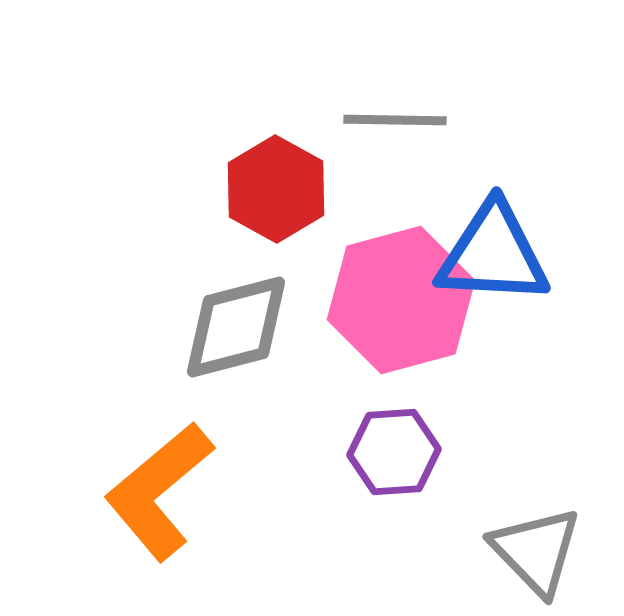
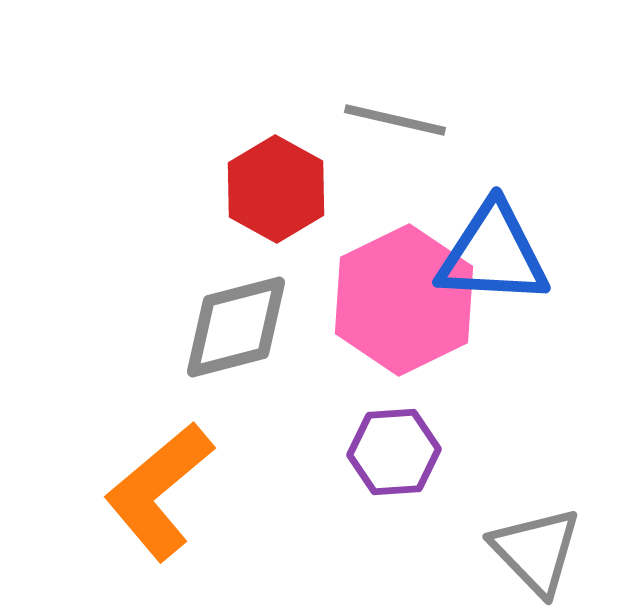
gray line: rotated 12 degrees clockwise
pink hexagon: moved 3 px right; rotated 11 degrees counterclockwise
